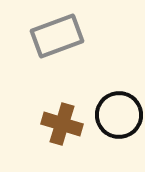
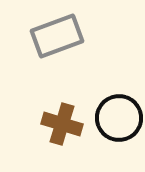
black circle: moved 3 px down
